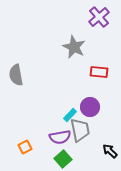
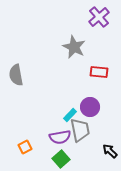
green square: moved 2 px left
